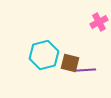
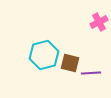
purple line: moved 5 px right, 3 px down
